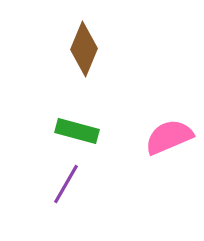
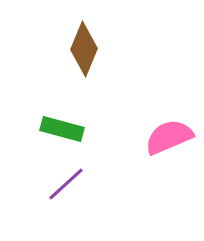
green rectangle: moved 15 px left, 2 px up
purple line: rotated 18 degrees clockwise
